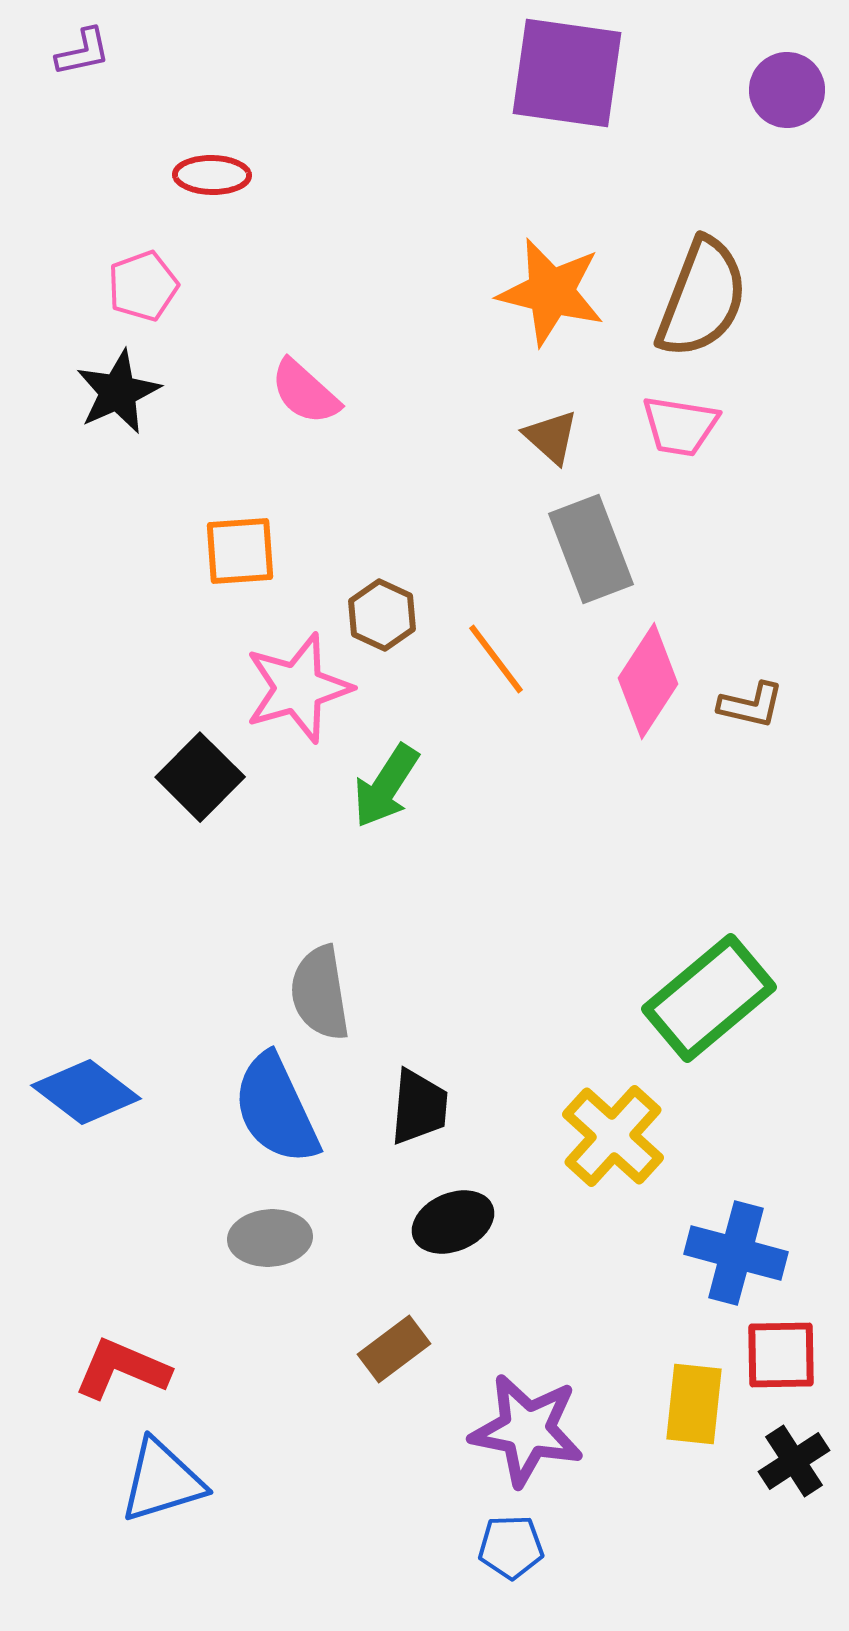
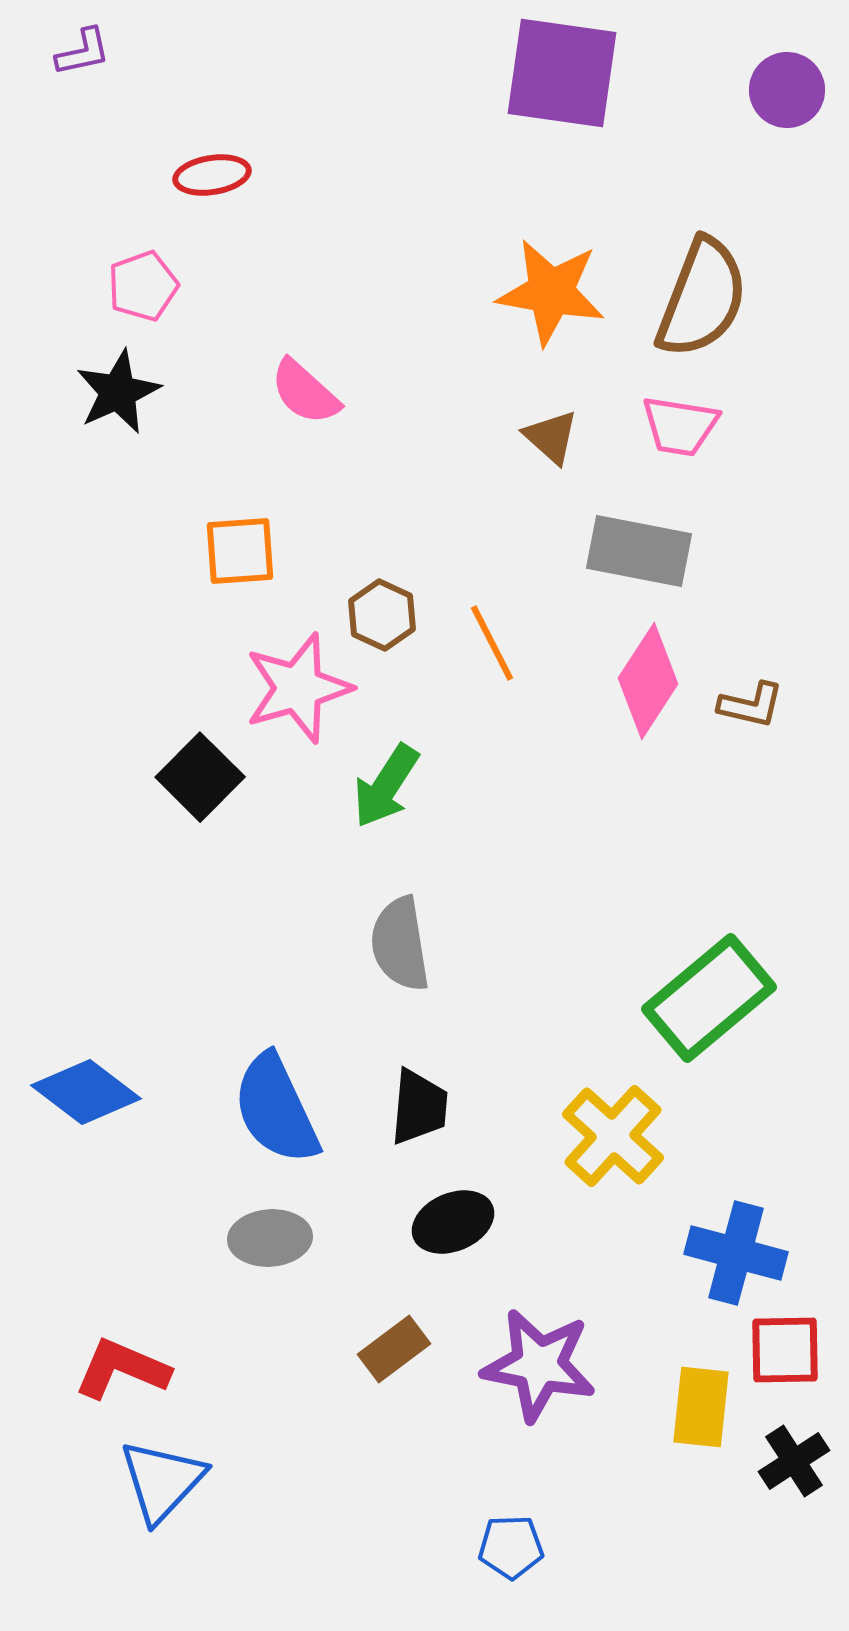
purple square: moved 5 px left
red ellipse: rotated 10 degrees counterclockwise
orange star: rotated 4 degrees counterclockwise
gray rectangle: moved 48 px right, 2 px down; rotated 58 degrees counterclockwise
orange line: moved 4 px left, 16 px up; rotated 10 degrees clockwise
gray semicircle: moved 80 px right, 49 px up
red square: moved 4 px right, 5 px up
yellow rectangle: moved 7 px right, 3 px down
purple star: moved 12 px right, 65 px up
blue triangle: rotated 30 degrees counterclockwise
